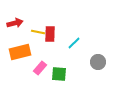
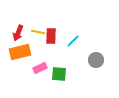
red arrow: moved 3 px right, 10 px down; rotated 126 degrees clockwise
red rectangle: moved 1 px right, 2 px down
cyan line: moved 1 px left, 2 px up
gray circle: moved 2 px left, 2 px up
pink rectangle: rotated 24 degrees clockwise
